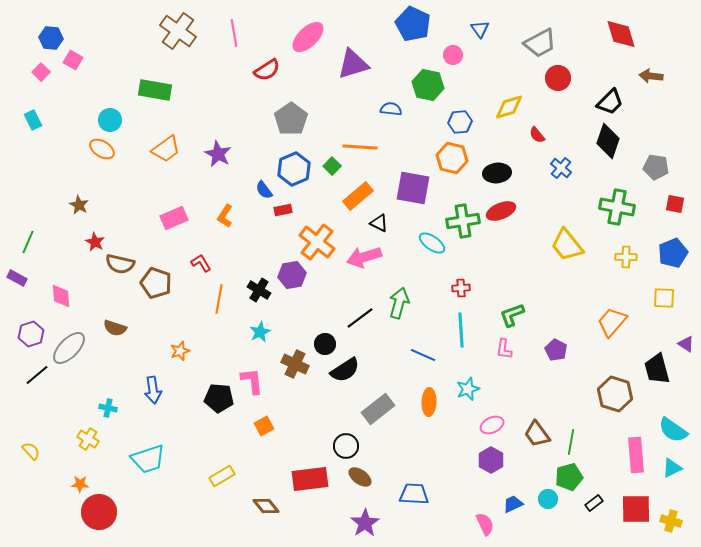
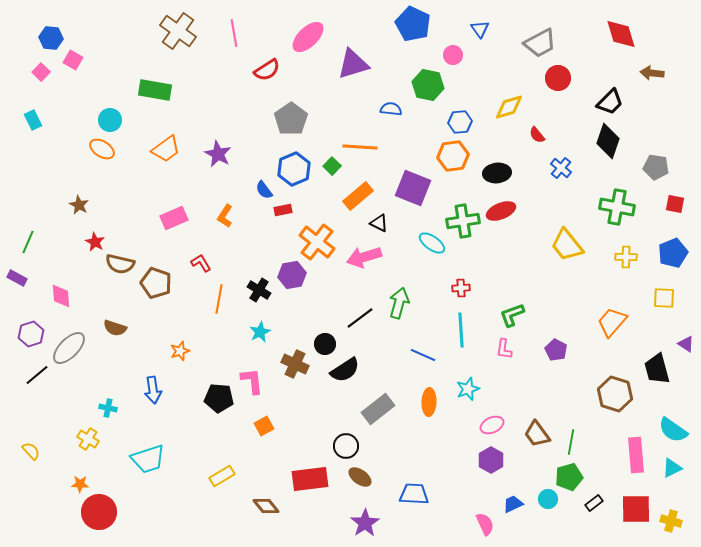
brown arrow at (651, 76): moved 1 px right, 3 px up
orange hexagon at (452, 158): moved 1 px right, 2 px up; rotated 20 degrees counterclockwise
purple square at (413, 188): rotated 12 degrees clockwise
